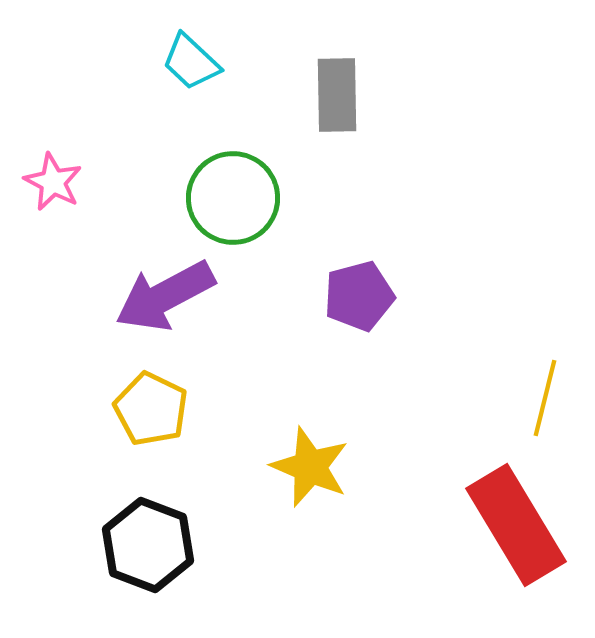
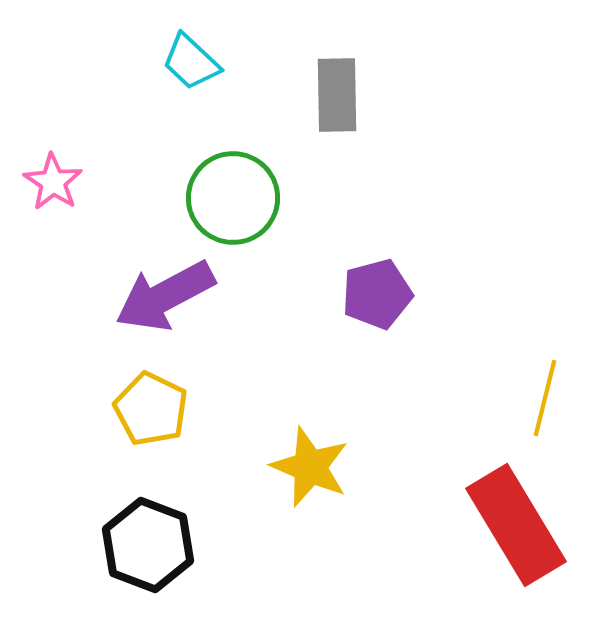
pink star: rotated 6 degrees clockwise
purple pentagon: moved 18 px right, 2 px up
